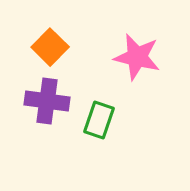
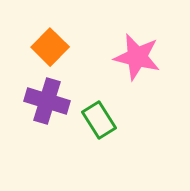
purple cross: rotated 9 degrees clockwise
green rectangle: rotated 51 degrees counterclockwise
